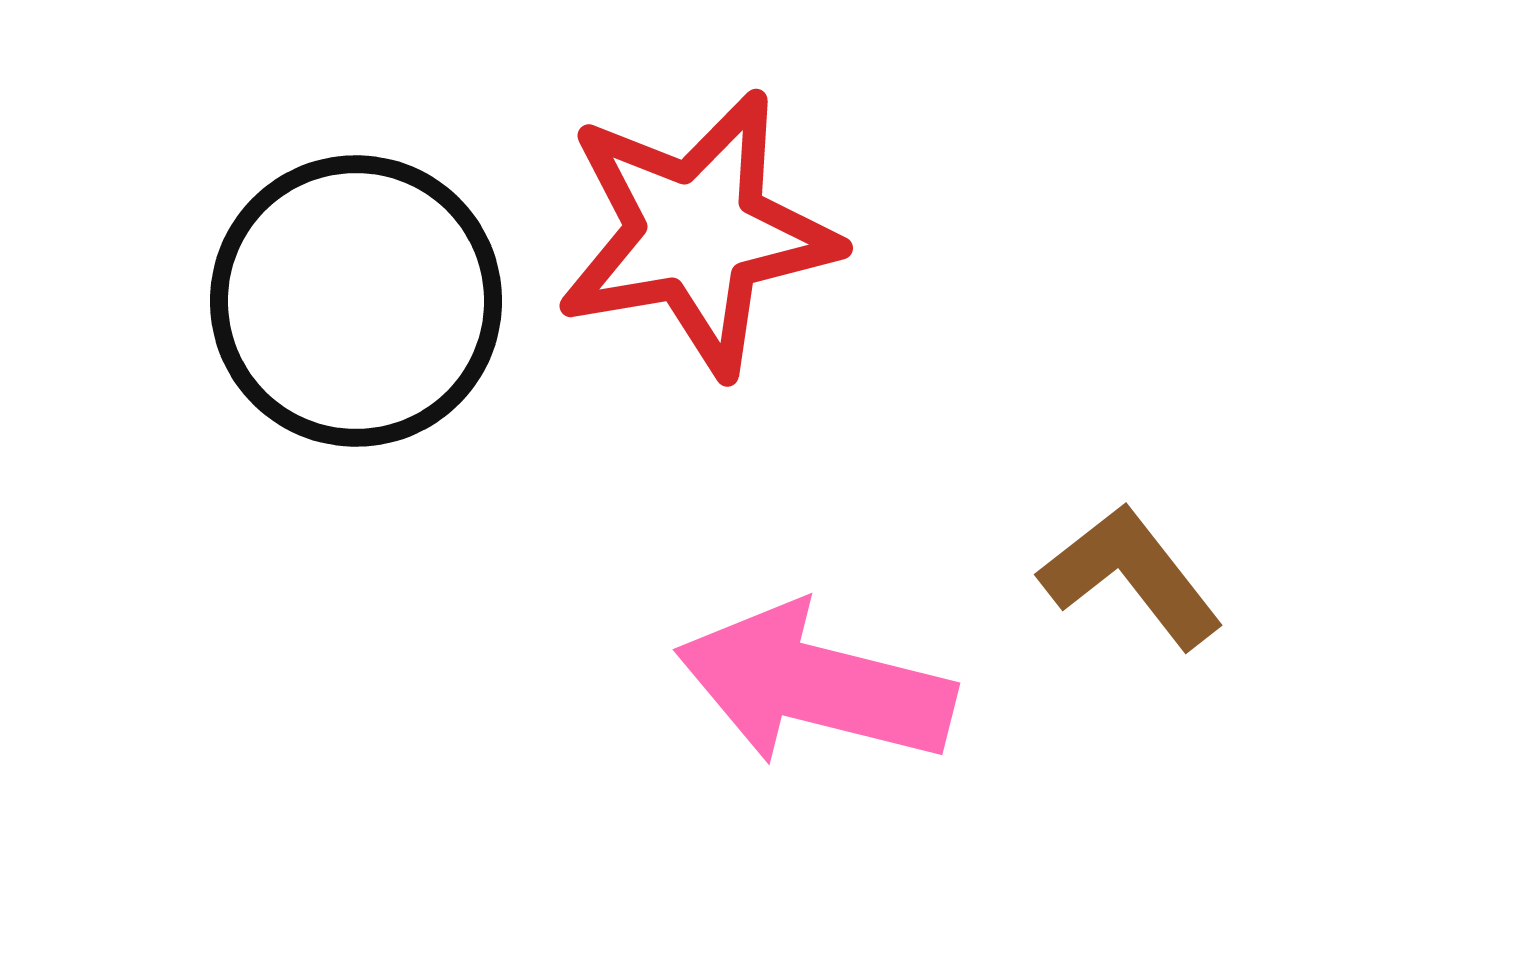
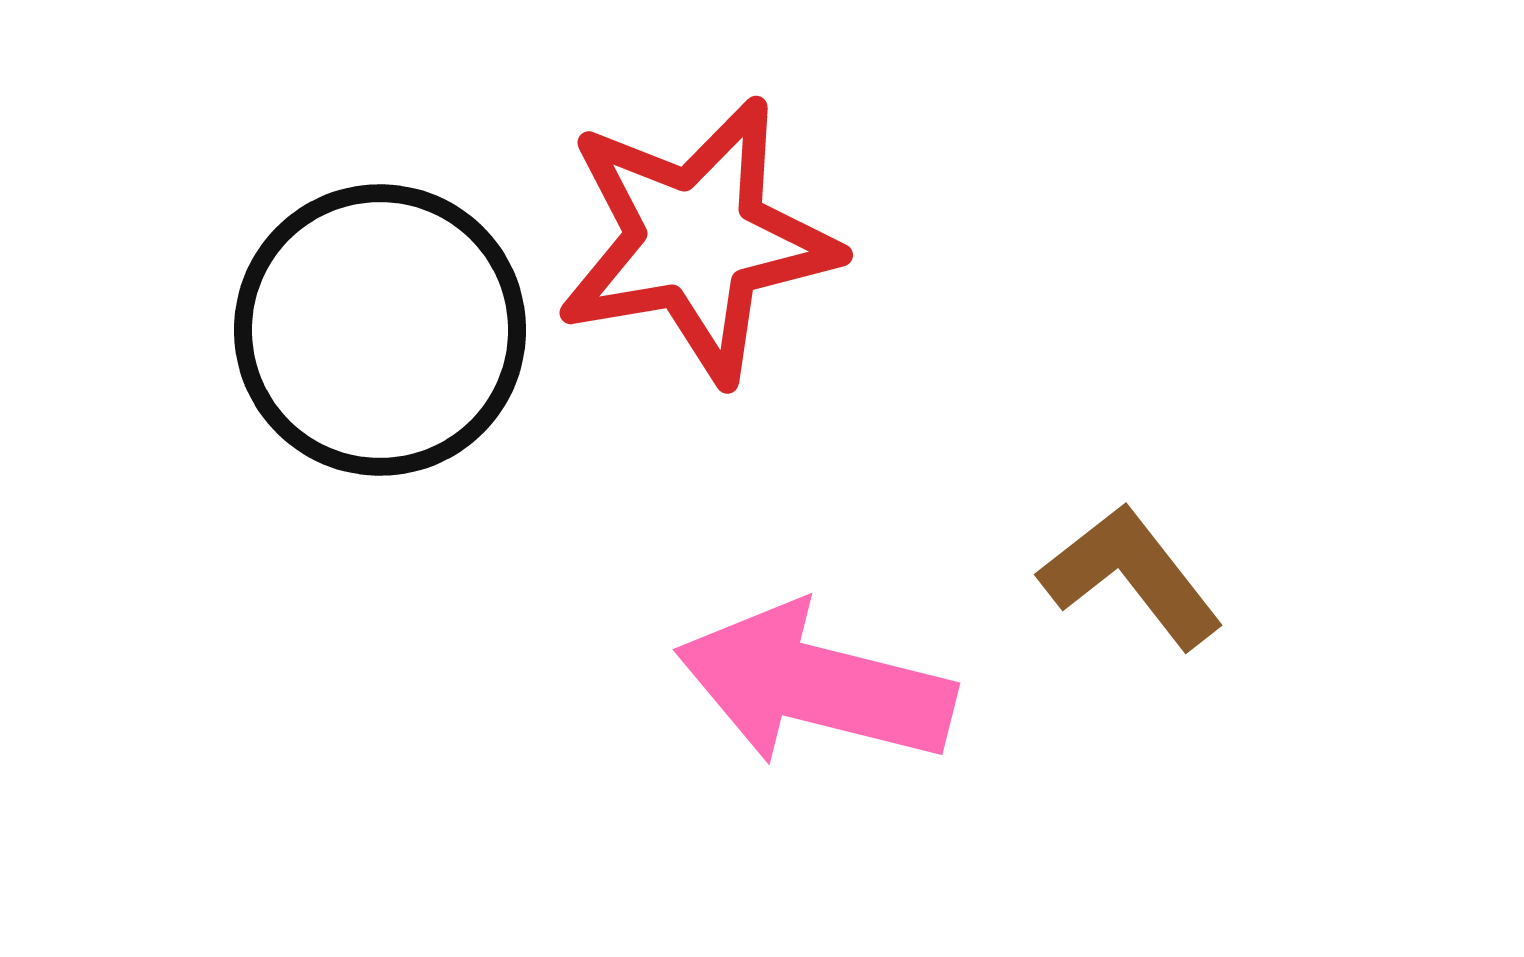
red star: moved 7 px down
black circle: moved 24 px right, 29 px down
